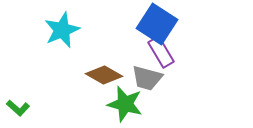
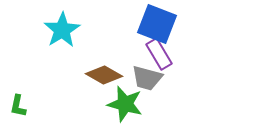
blue square: rotated 12 degrees counterclockwise
cyan star: rotated 9 degrees counterclockwise
purple rectangle: moved 2 px left, 2 px down
green L-shape: moved 2 px up; rotated 60 degrees clockwise
